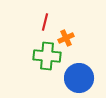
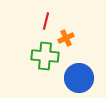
red line: moved 1 px right, 1 px up
green cross: moved 2 px left
